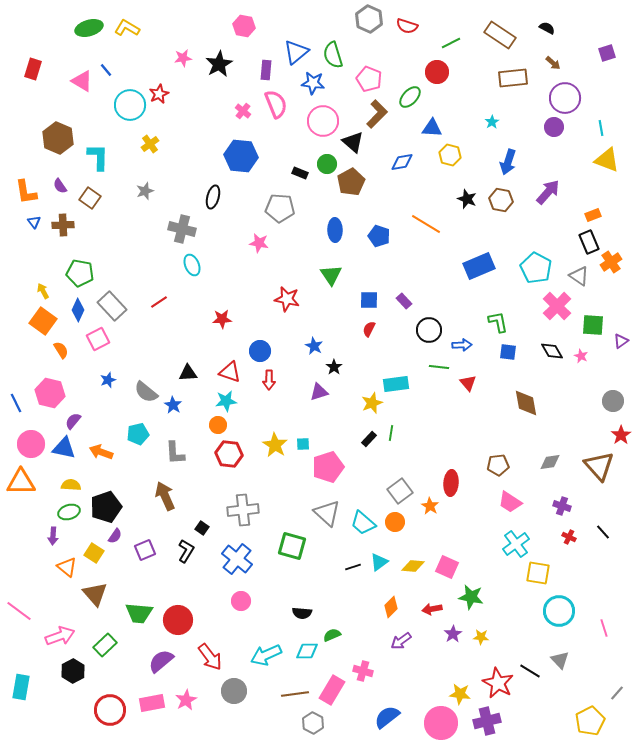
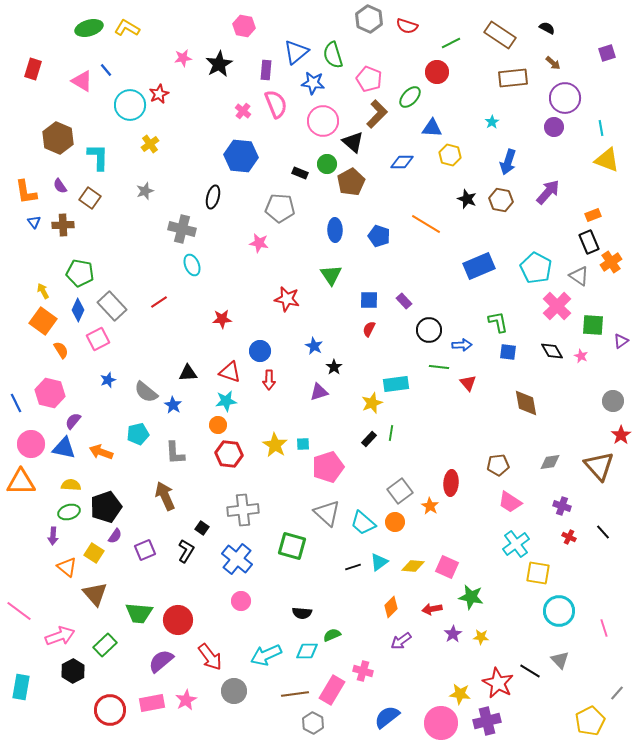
blue diamond at (402, 162): rotated 10 degrees clockwise
